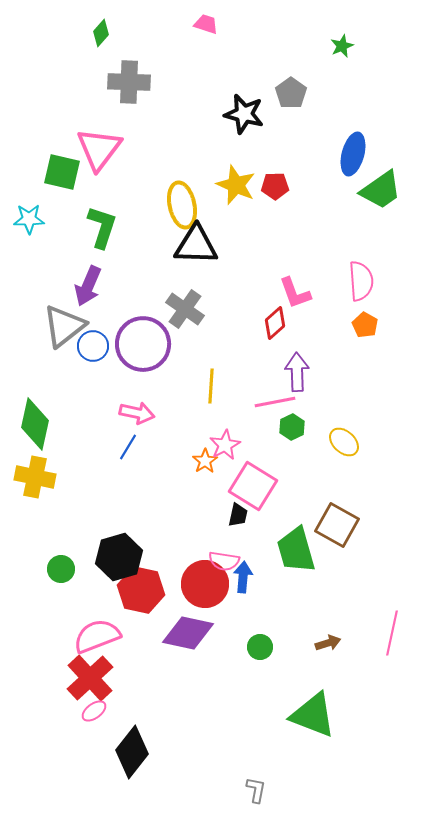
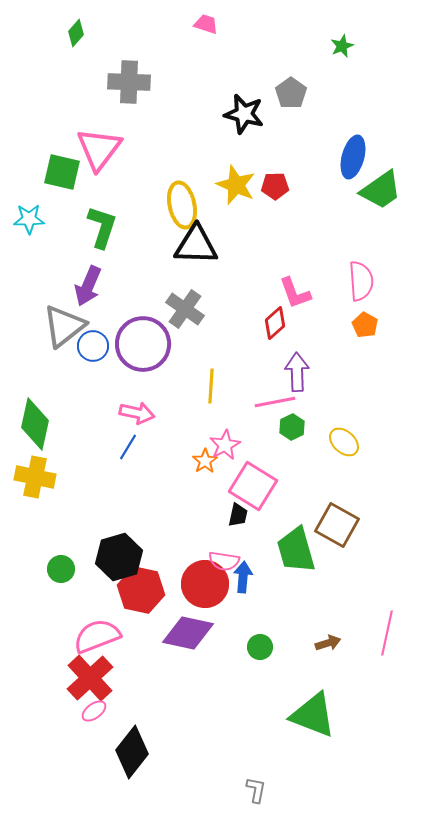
green diamond at (101, 33): moved 25 px left
blue ellipse at (353, 154): moved 3 px down
pink line at (392, 633): moved 5 px left
